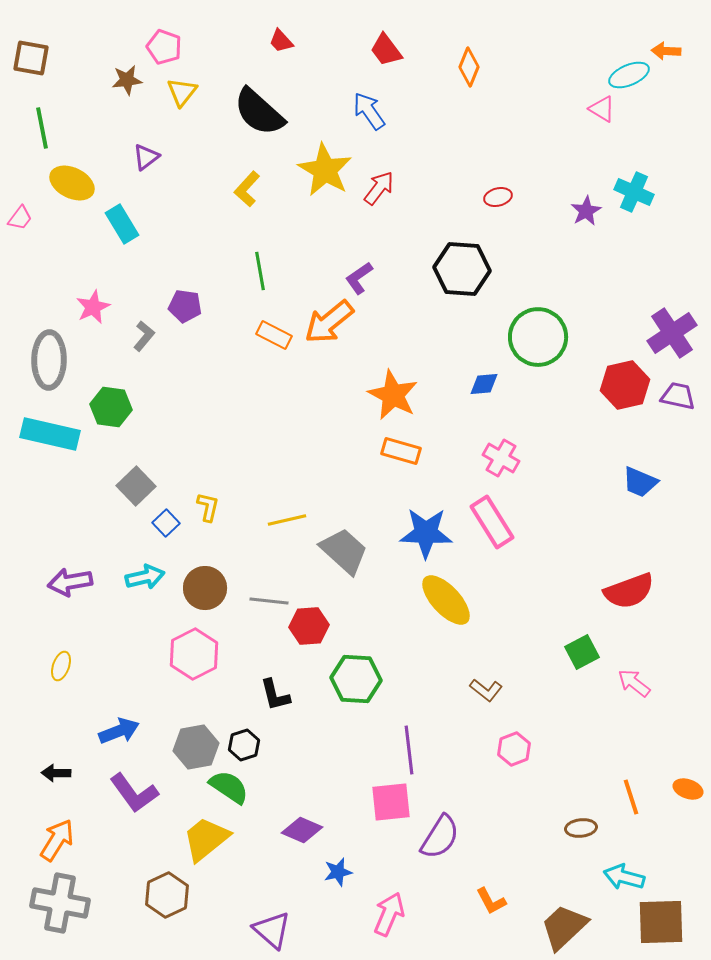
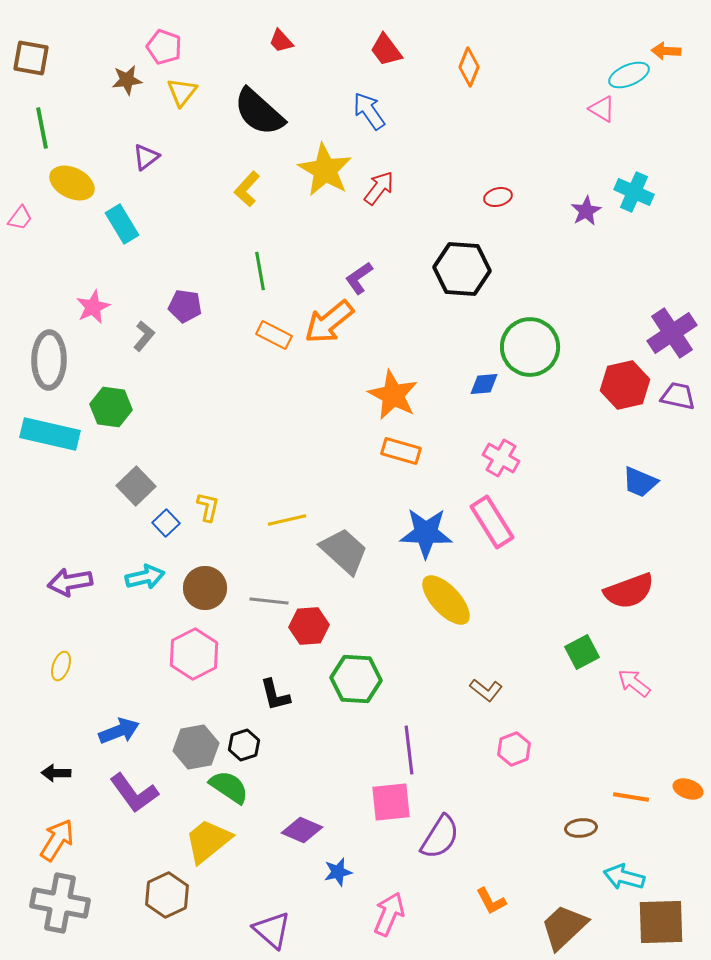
green circle at (538, 337): moved 8 px left, 10 px down
orange line at (631, 797): rotated 63 degrees counterclockwise
yellow trapezoid at (206, 839): moved 2 px right, 2 px down
